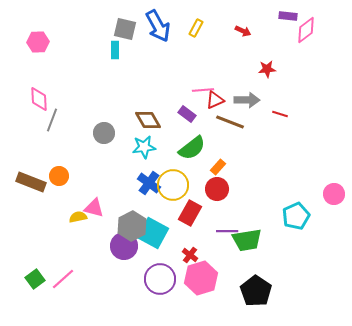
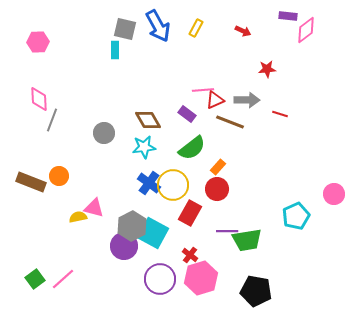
black pentagon at (256, 291): rotated 24 degrees counterclockwise
